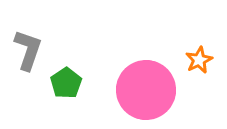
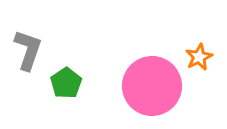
orange star: moved 3 px up
pink circle: moved 6 px right, 4 px up
